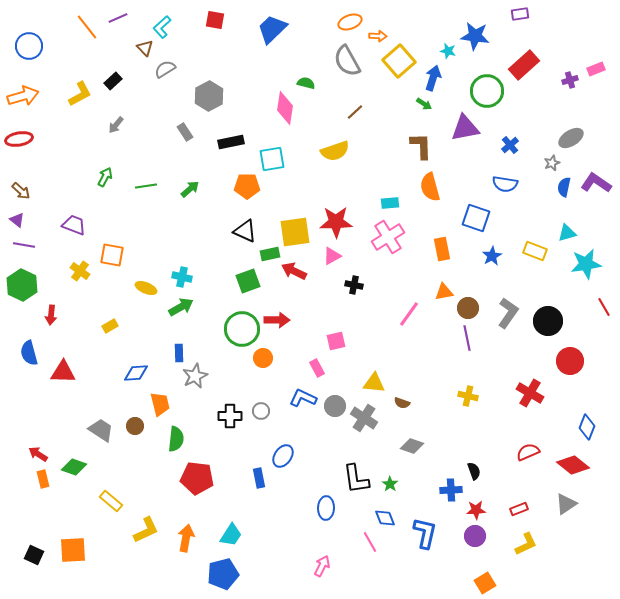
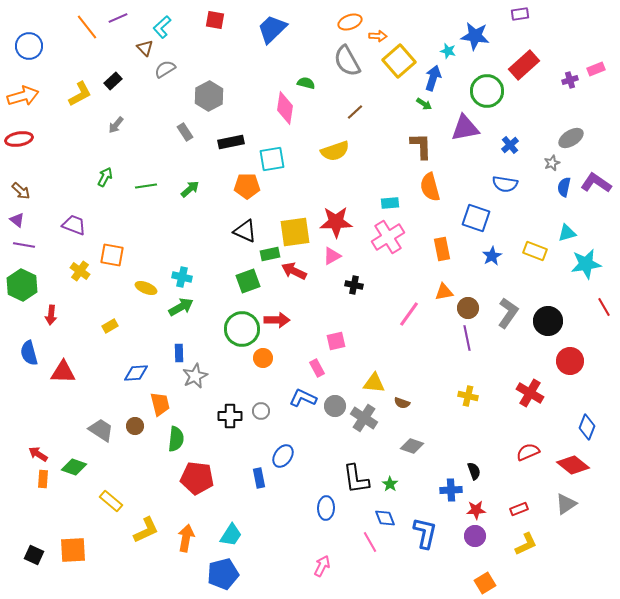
orange rectangle at (43, 479): rotated 18 degrees clockwise
